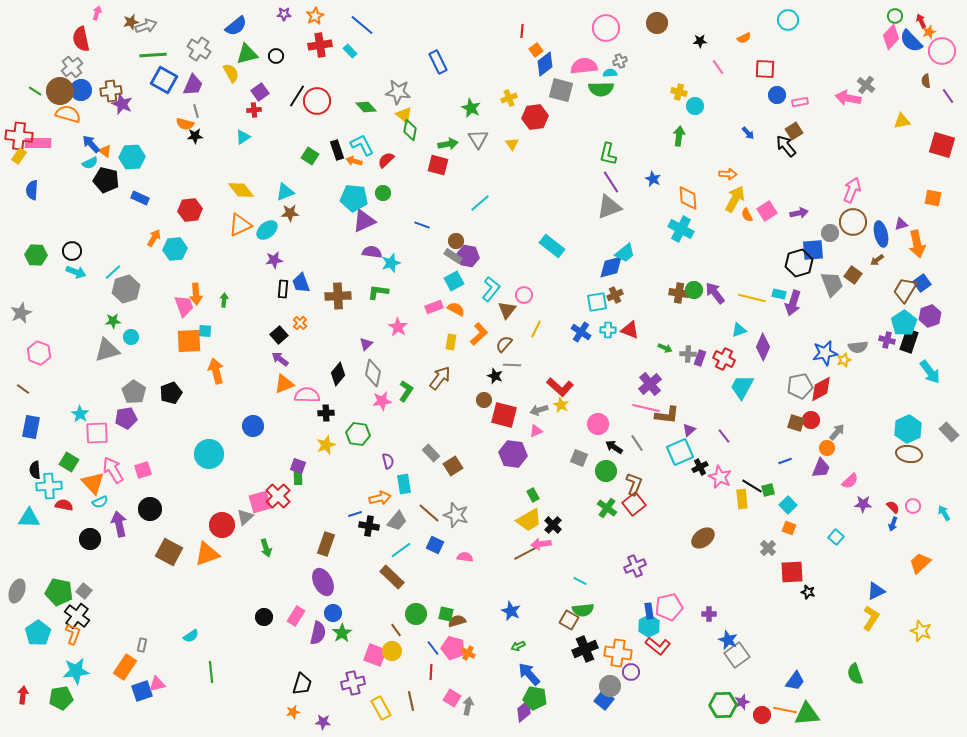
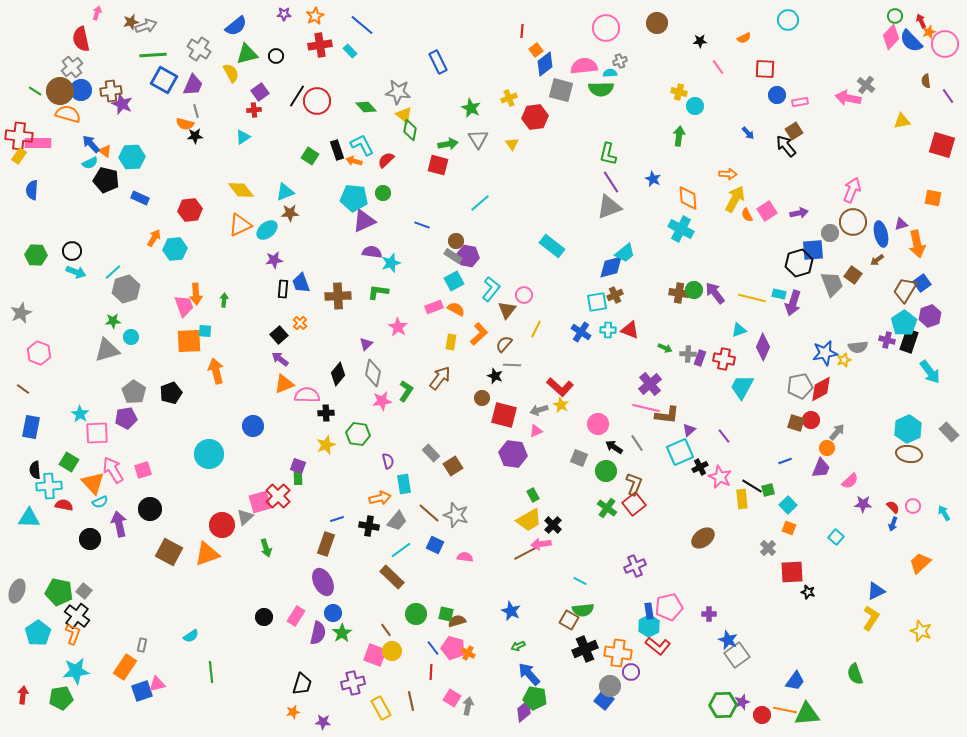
pink circle at (942, 51): moved 3 px right, 7 px up
red cross at (724, 359): rotated 15 degrees counterclockwise
brown circle at (484, 400): moved 2 px left, 2 px up
blue line at (355, 514): moved 18 px left, 5 px down
brown line at (396, 630): moved 10 px left
